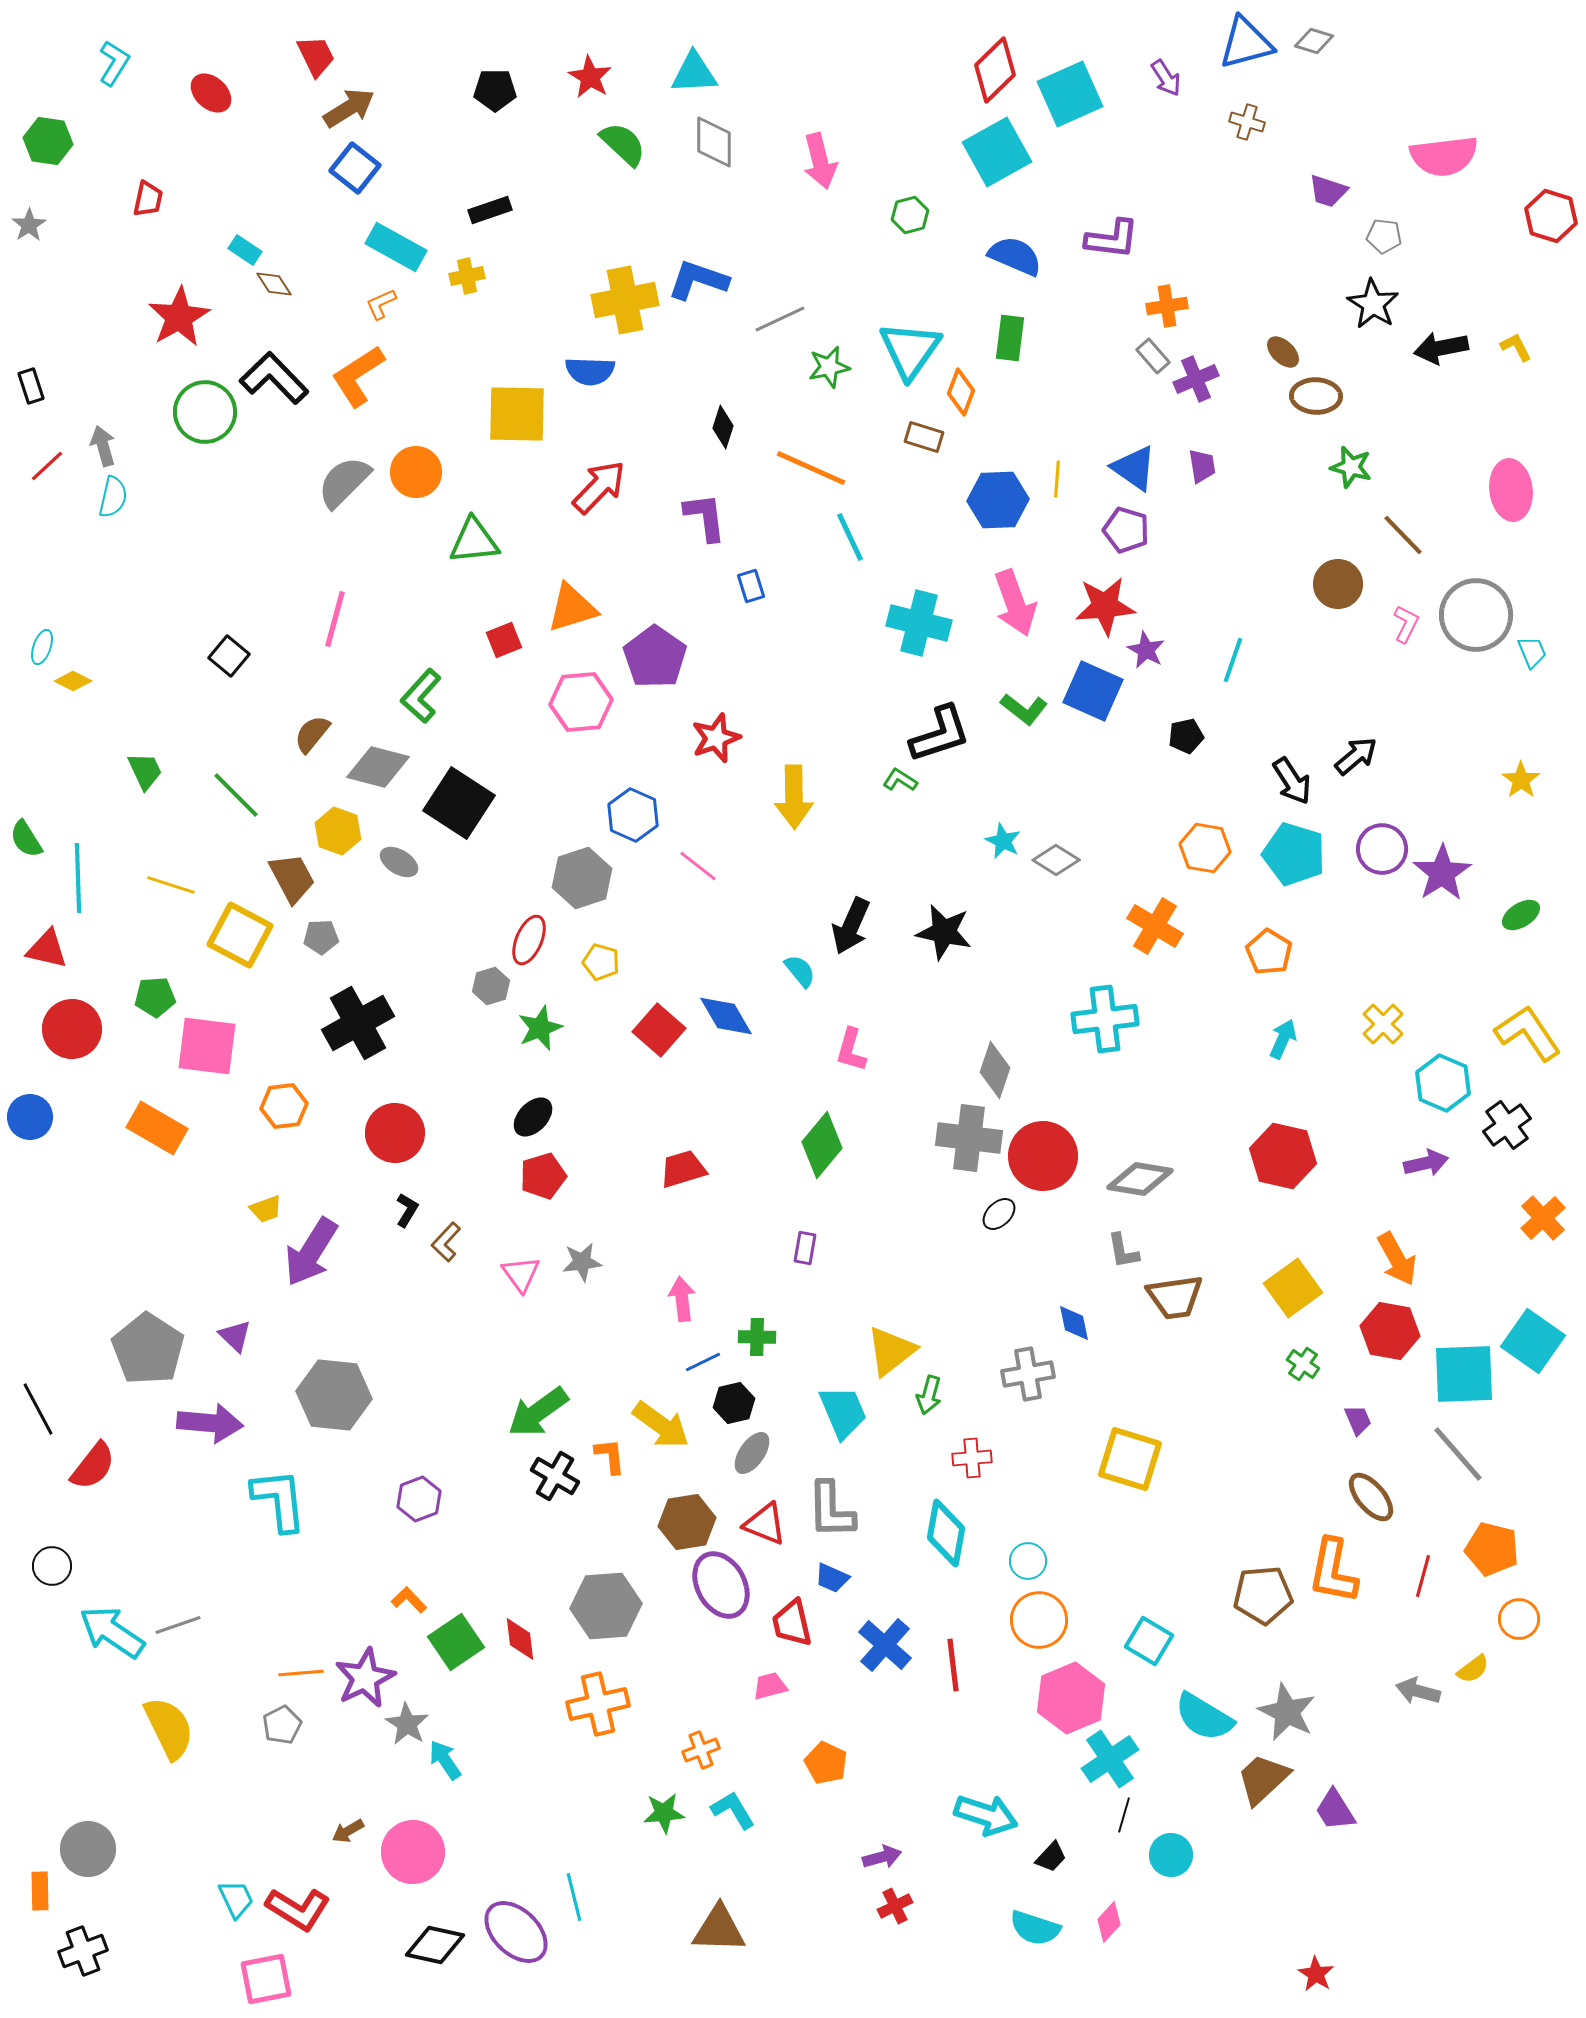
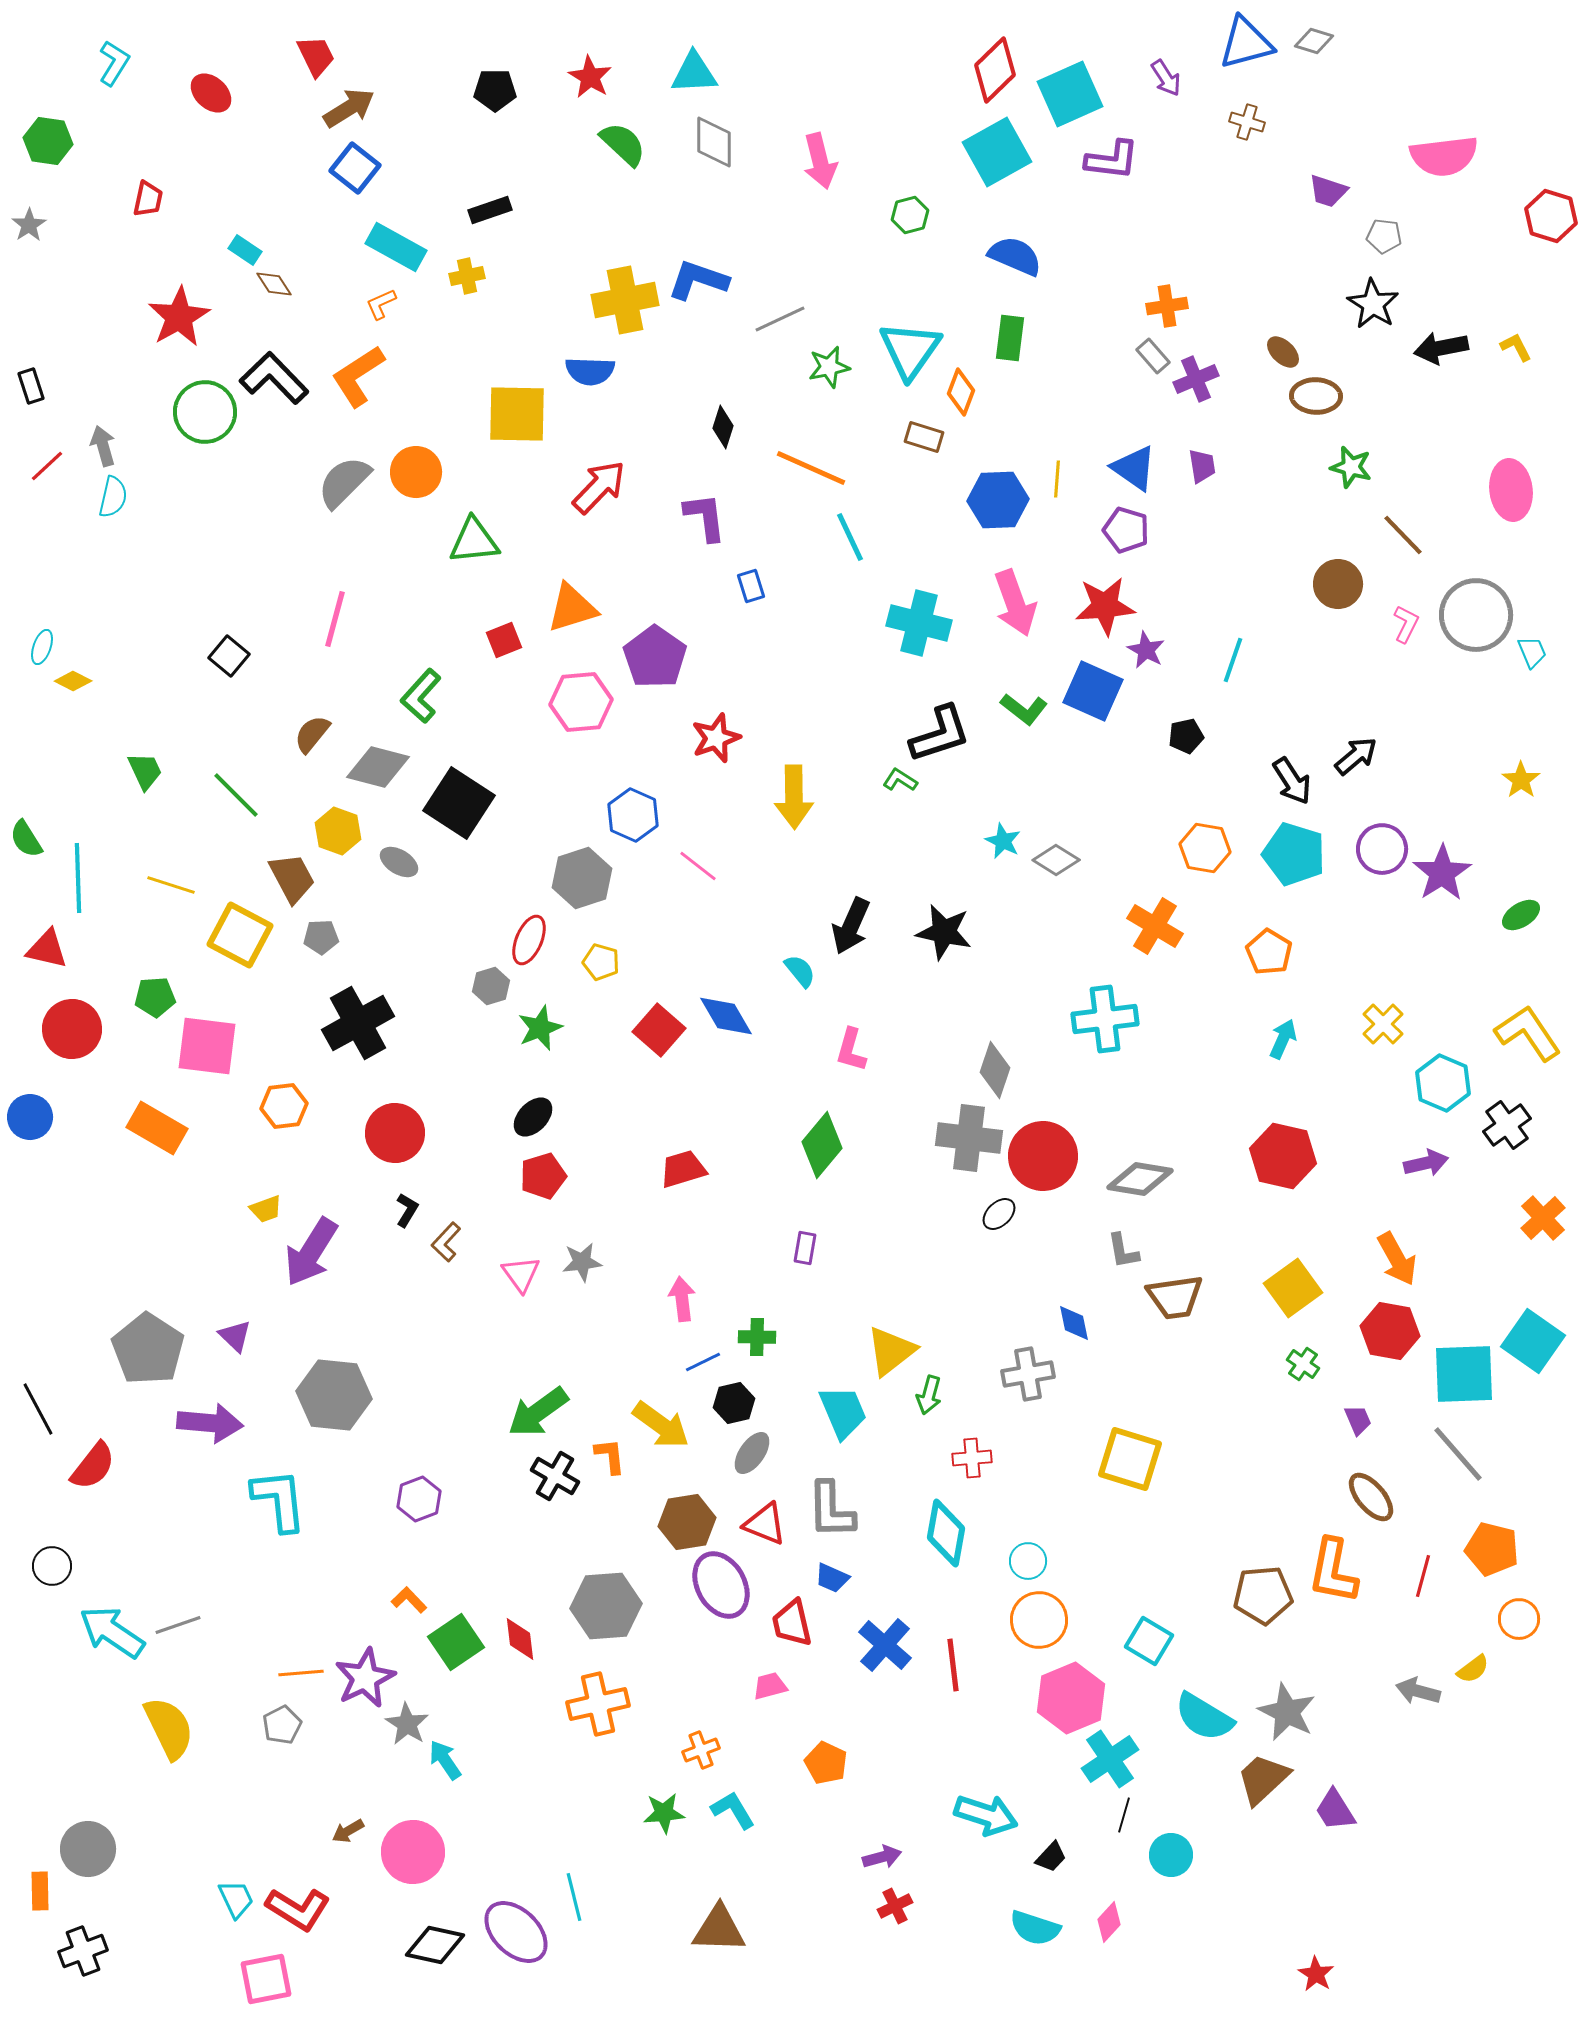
purple L-shape at (1112, 239): moved 79 px up
